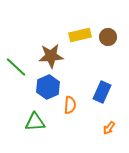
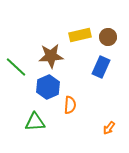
blue rectangle: moved 1 px left, 25 px up
